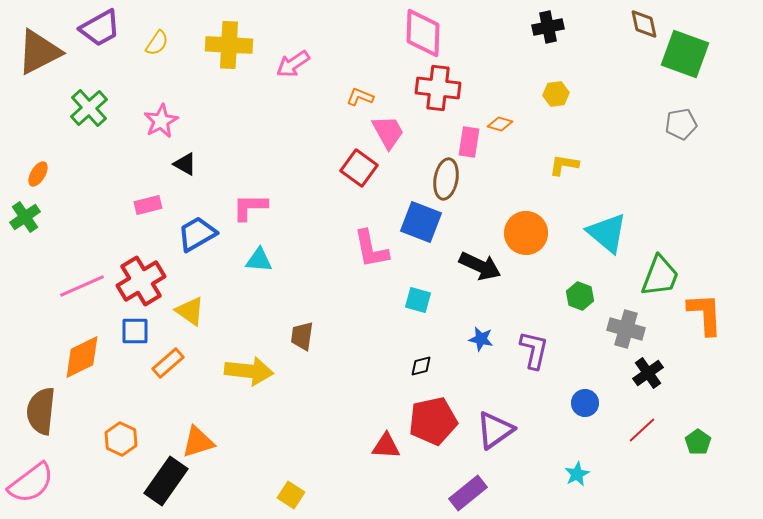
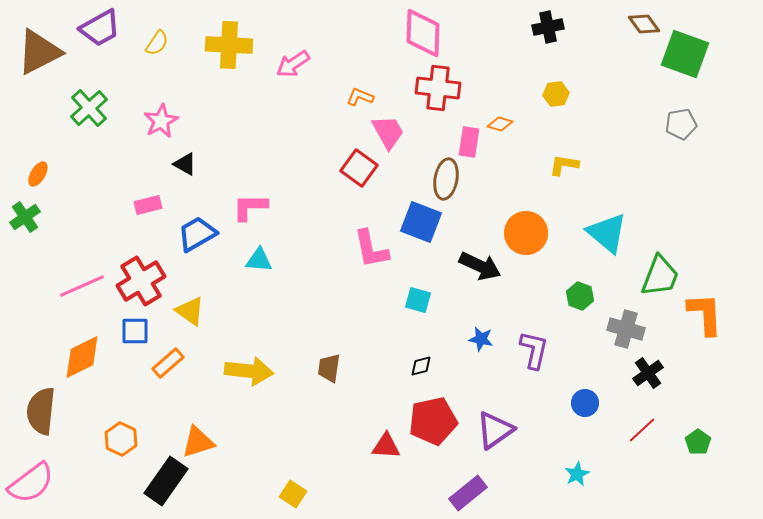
brown diamond at (644, 24): rotated 24 degrees counterclockwise
brown trapezoid at (302, 336): moved 27 px right, 32 px down
yellow square at (291, 495): moved 2 px right, 1 px up
